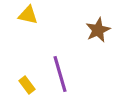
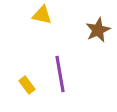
yellow triangle: moved 14 px right
purple line: rotated 6 degrees clockwise
